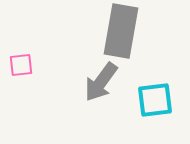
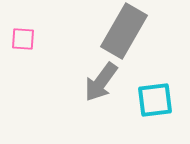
gray rectangle: moved 3 px right; rotated 20 degrees clockwise
pink square: moved 2 px right, 26 px up; rotated 10 degrees clockwise
